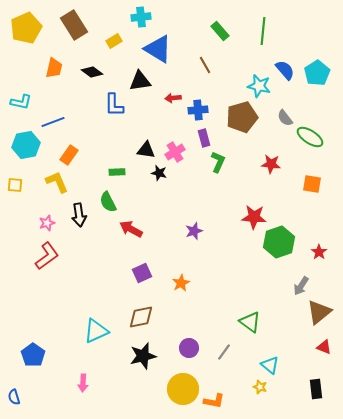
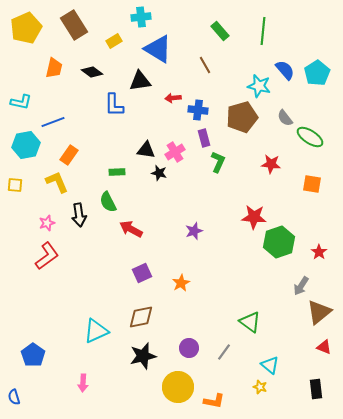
blue cross at (198, 110): rotated 12 degrees clockwise
yellow circle at (183, 389): moved 5 px left, 2 px up
